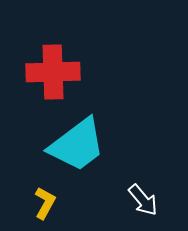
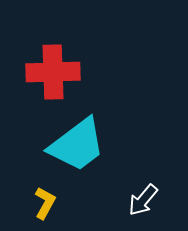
white arrow: rotated 80 degrees clockwise
